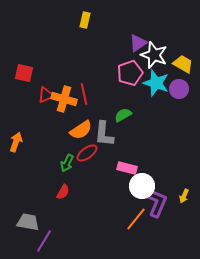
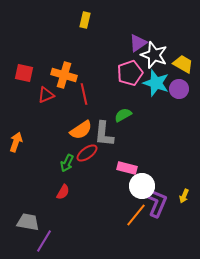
orange cross: moved 24 px up
orange line: moved 4 px up
